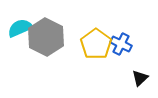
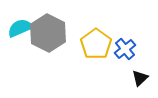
gray hexagon: moved 2 px right, 4 px up
blue cross: moved 4 px right, 5 px down; rotated 25 degrees clockwise
